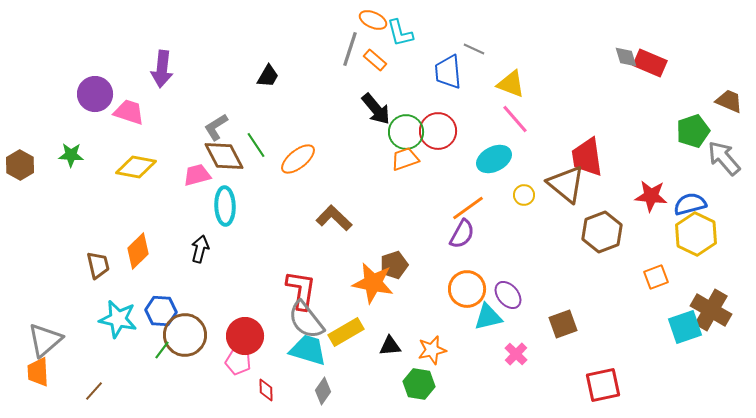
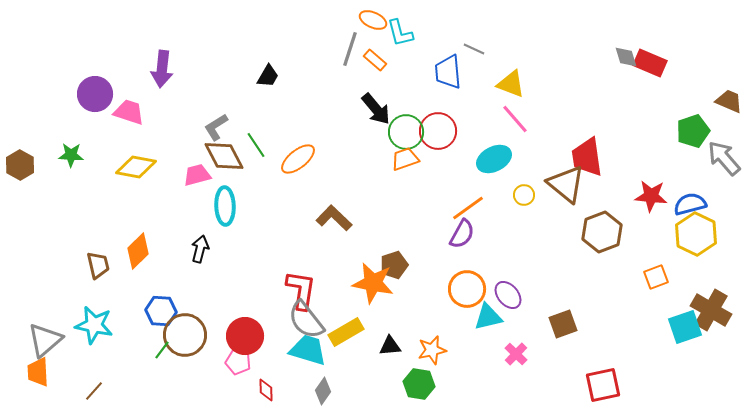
cyan star at (118, 319): moved 24 px left, 6 px down
